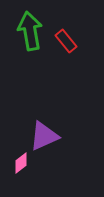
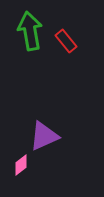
pink diamond: moved 2 px down
